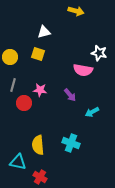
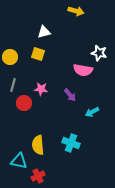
pink star: moved 1 px right, 1 px up
cyan triangle: moved 1 px right, 1 px up
red cross: moved 2 px left, 1 px up; rotated 32 degrees clockwise
